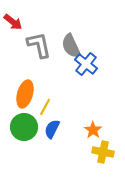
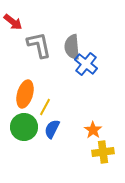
gray semicircle: moved 1 px right, 1 px down; rotated 20 degrees clockwise
yellow cross: rotated 20 degrees counterclockwise
